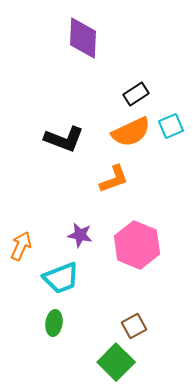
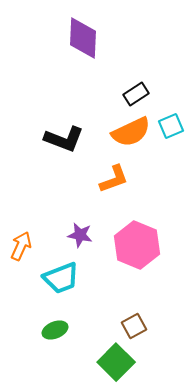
green ellipse: moved 1 px right, 7 px down; rotated 60 degrees clockwise
